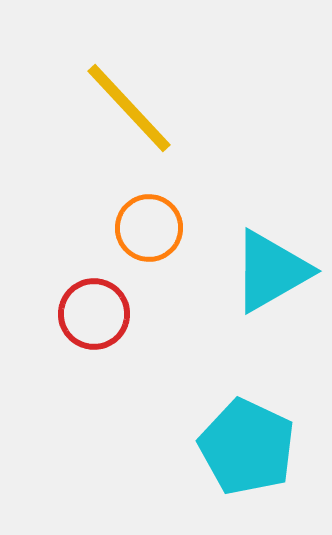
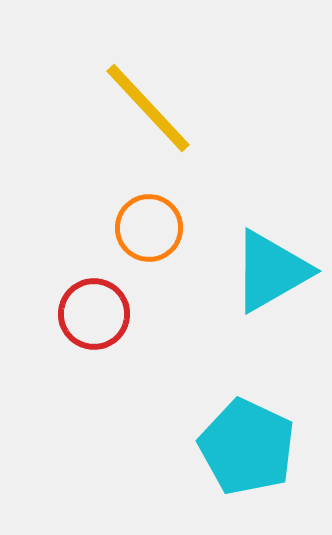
yellow line: moved 19 px right
